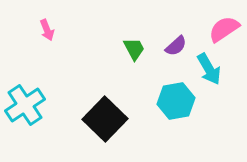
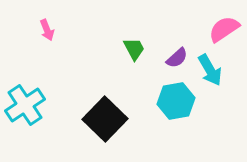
purple semicircle: moved 1 px right, 12 px down
cyan arrow: moved 1 px right, 1 px down
